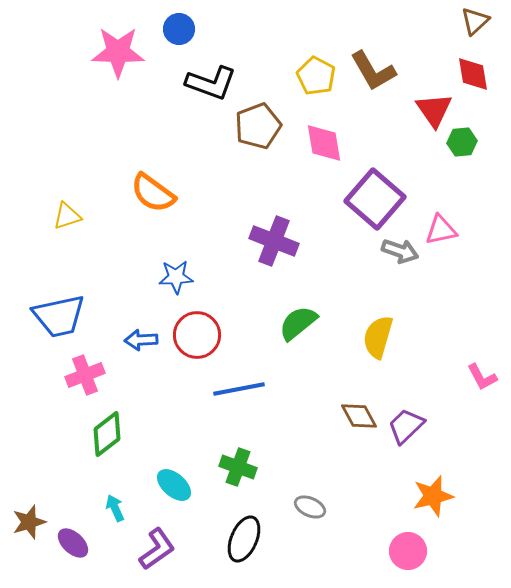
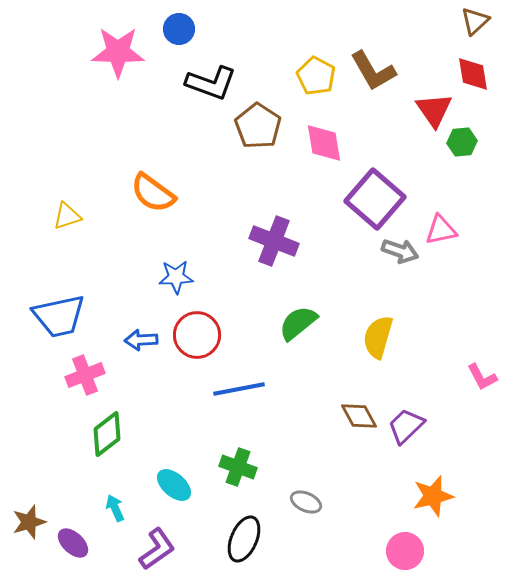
brown pentagon: rotated 18 degrees counterclockwise
gray ellipse: moved 4 px left, 5 px up
pink circle: moved 3 px left
